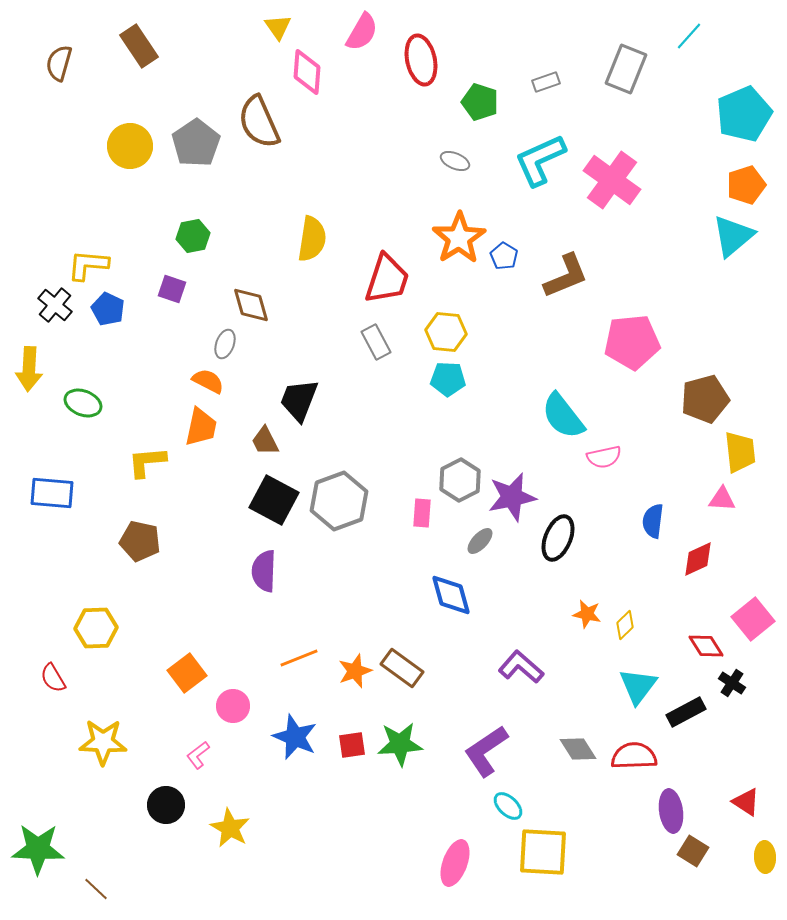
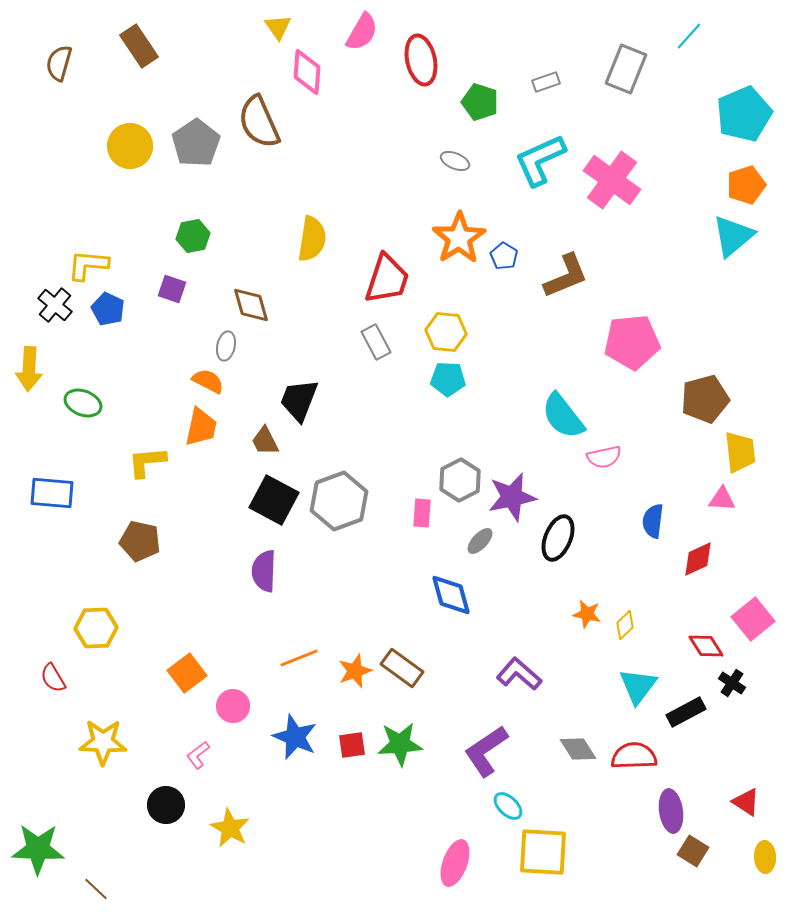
gray ellipse at (225, 344): moved 1 px right, 2 px down; rotated 8 degrees counterclockwise
purple L-shape at (521, 667): moved 2 px left, 7 px down
